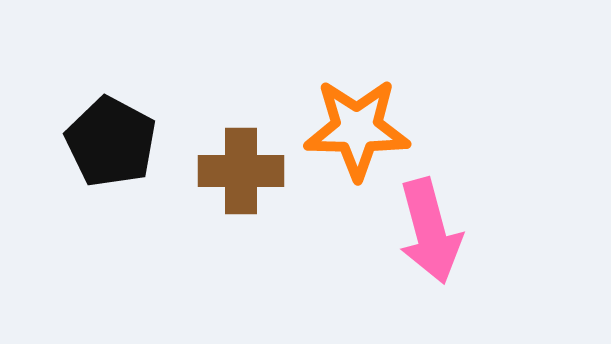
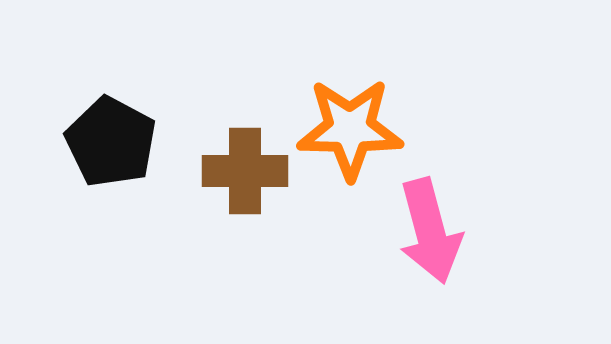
orange star: moved 7 px left
brown cross: moved 4 px right
